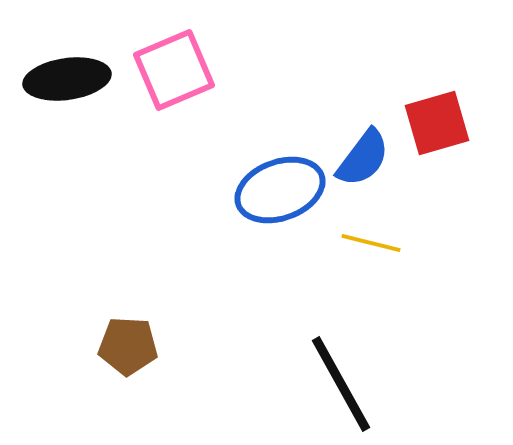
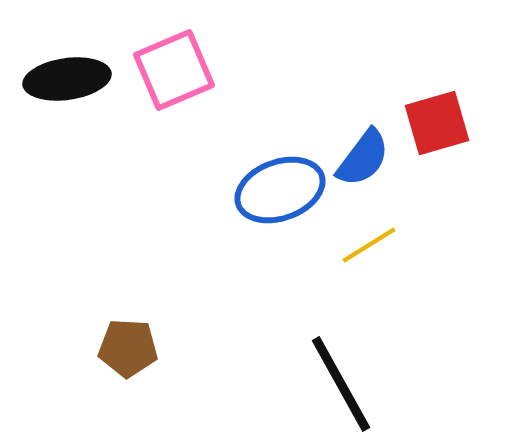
yellow line: moved 2 px left, 2 px down; rotated 46 degrees counterclockwise
brown pentagon: moved 2 px down
